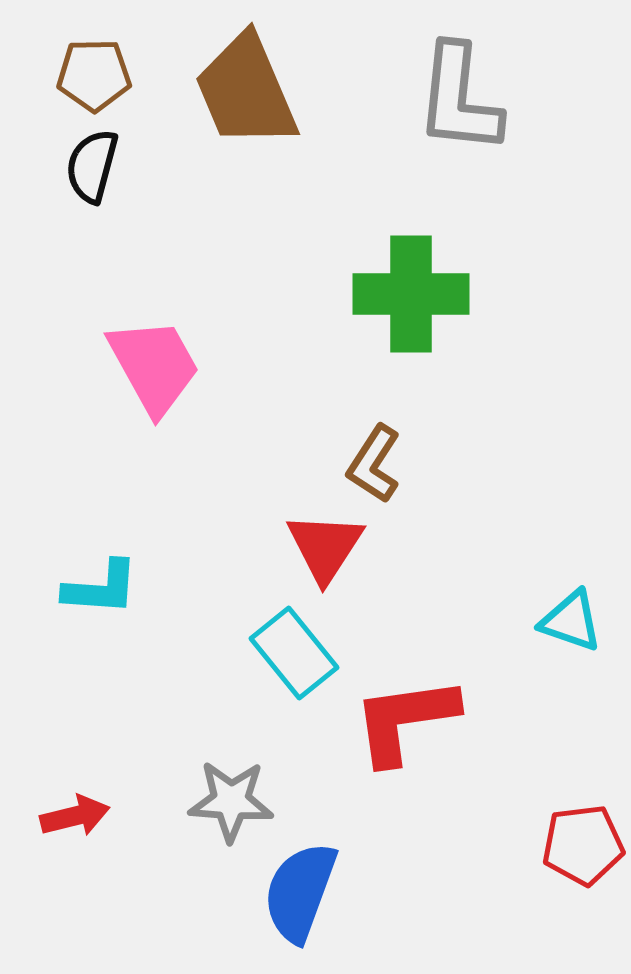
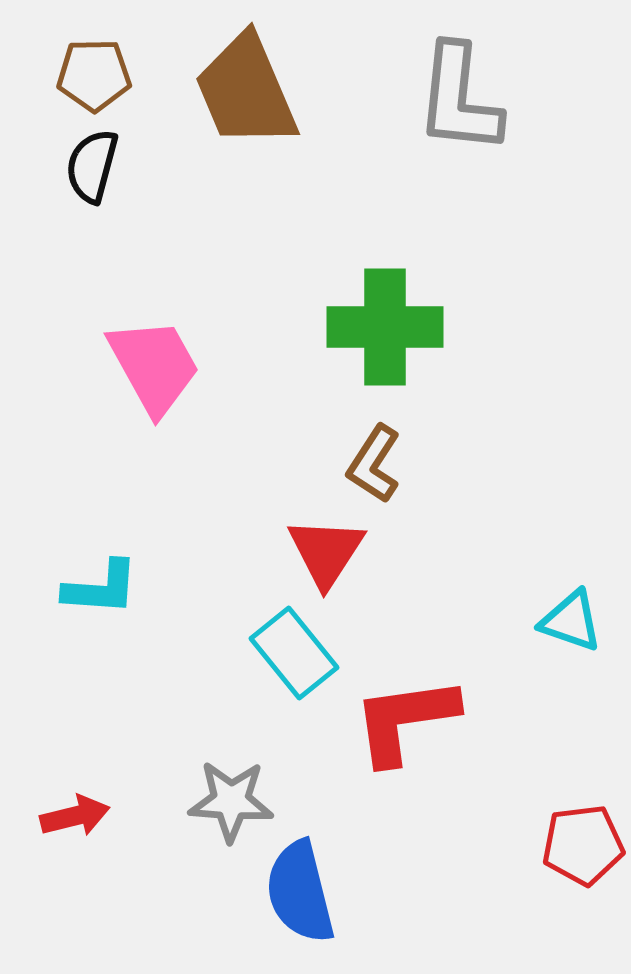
green cross: moved 26 px left, 33 px down
red triangle: moved 1 px right, 5 px down
blue semicircle: rotated 34 degrees counterclockwise
